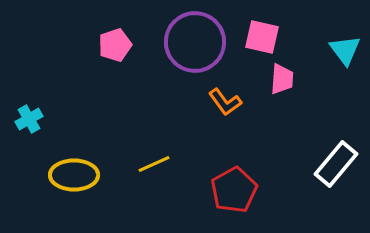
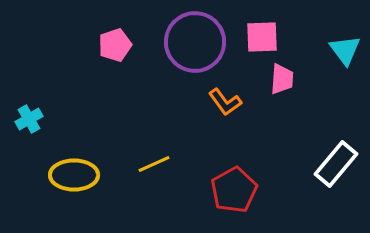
pink square: rotated 15 degrees counterclockwise
